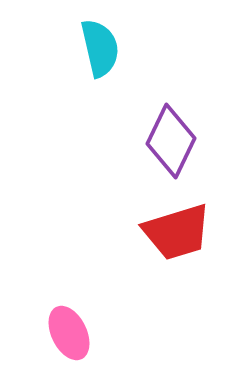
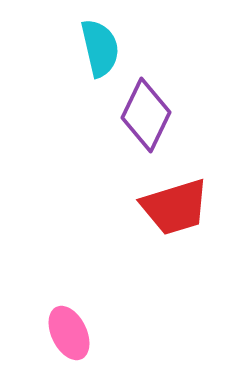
purple diamond: moved 25 px left, 26 px up
red trapezoid: moved 2 px left, 25 px up
